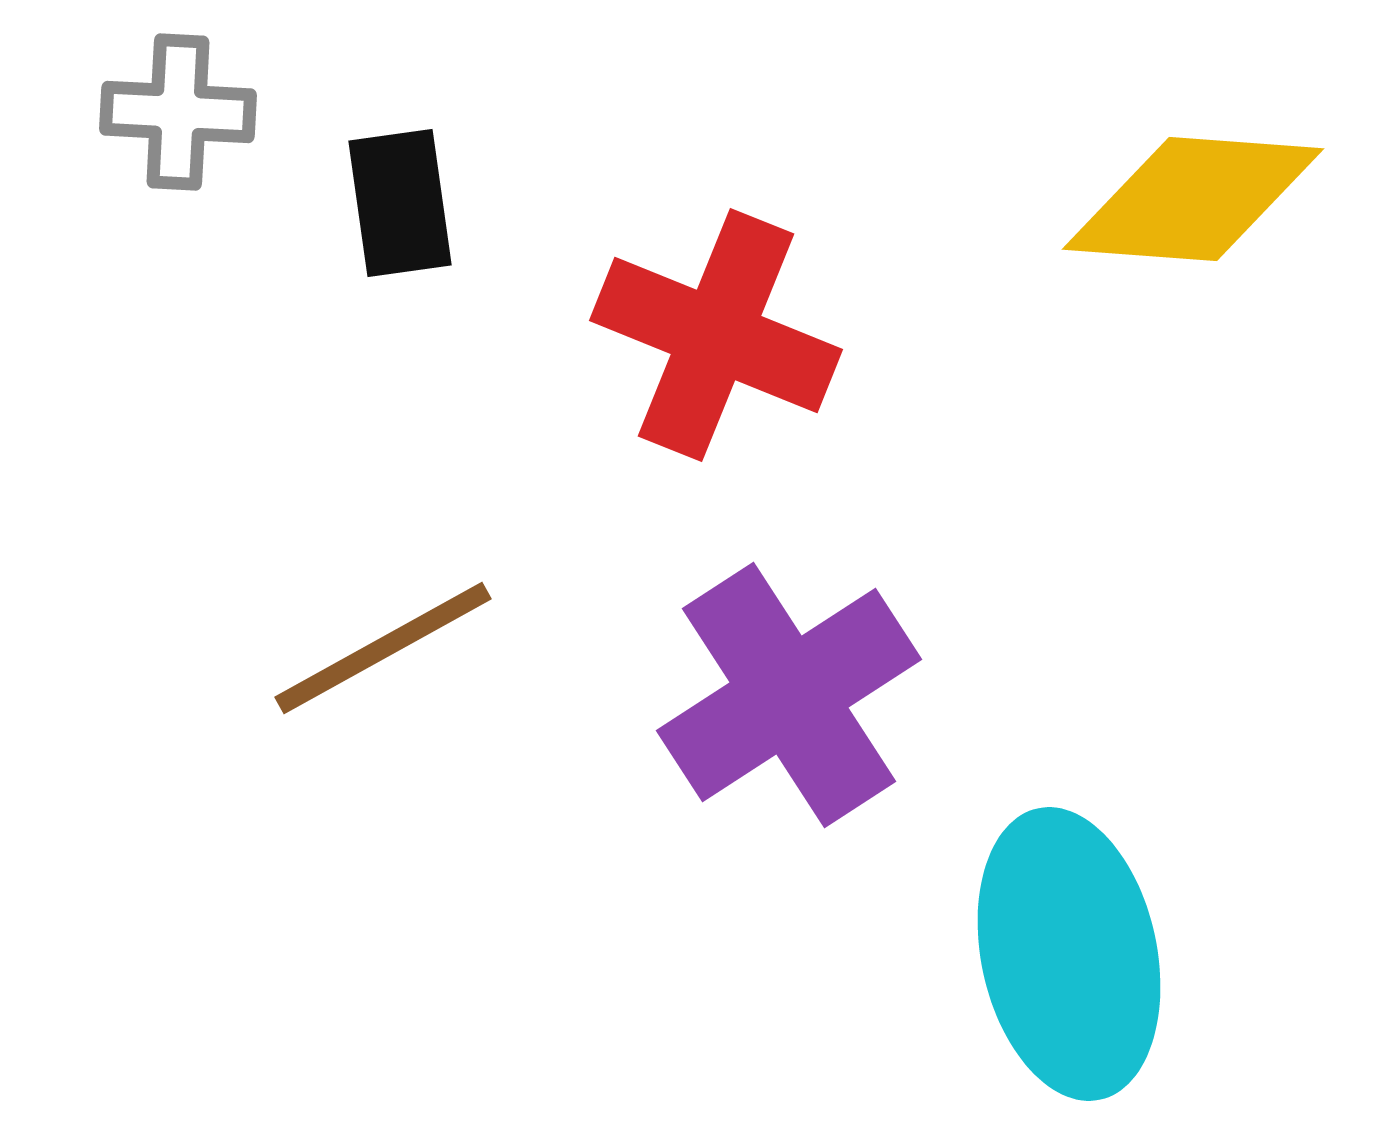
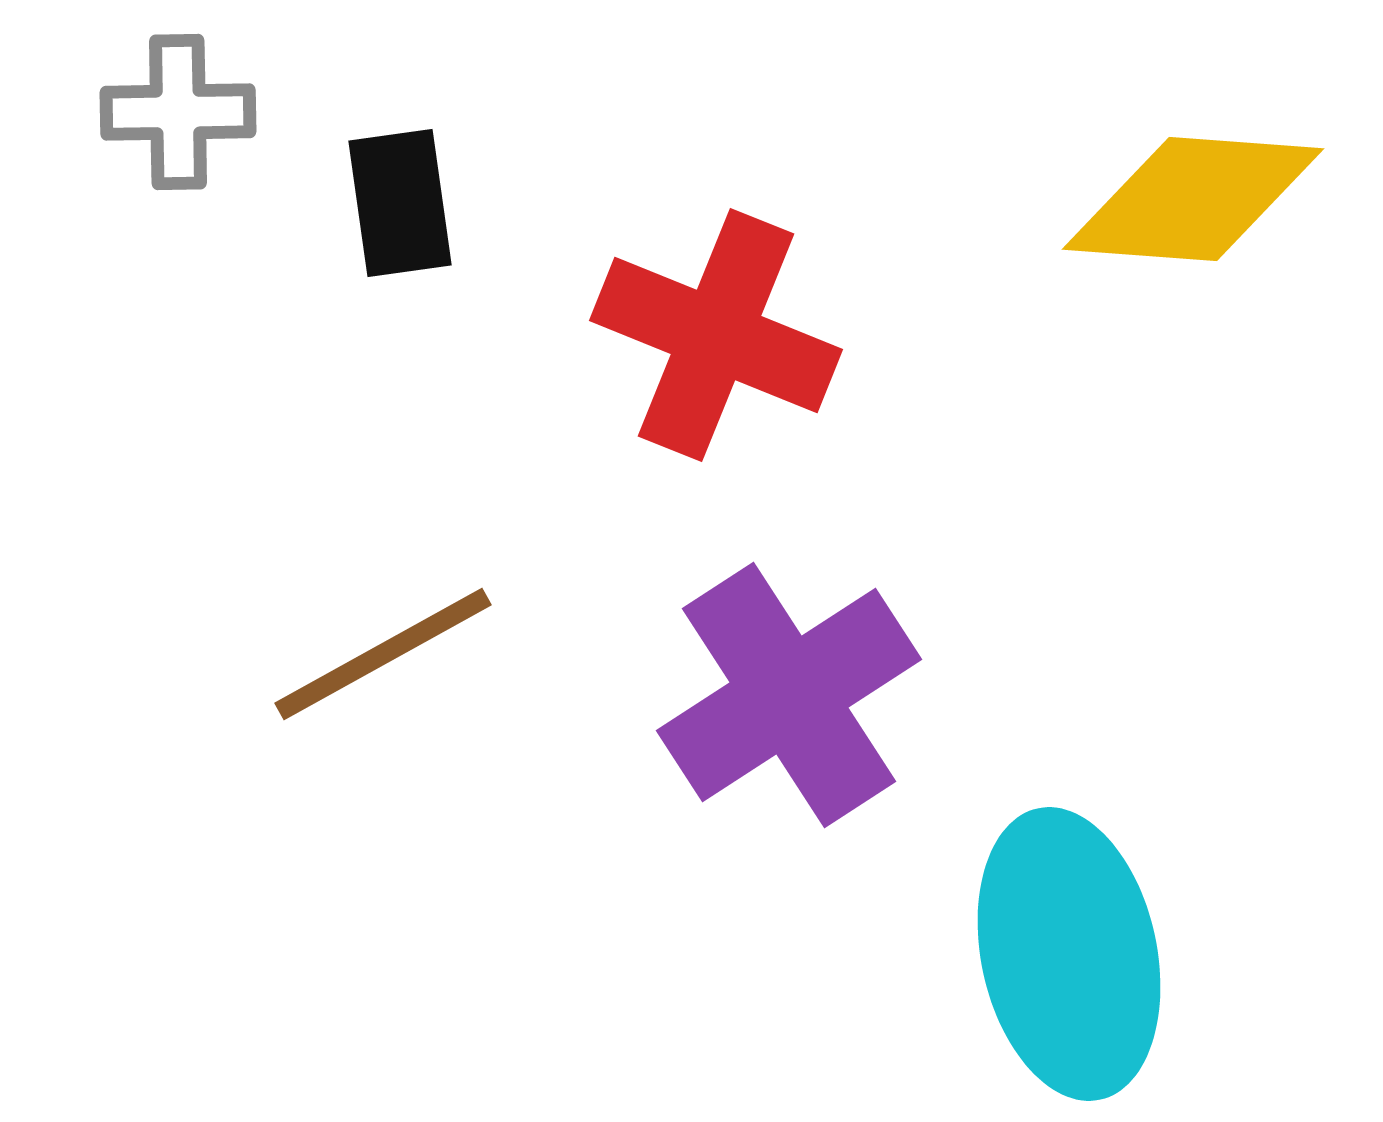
gray cross: rotated 4 degrees counterclockwise
brown line: moved 6 px down
